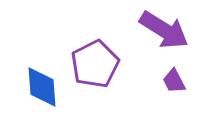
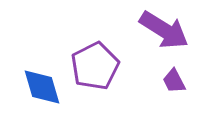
purple pentagon: moved 2 px down
blue diamond: rotated 12 degrees counterclockwise
